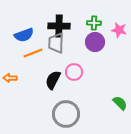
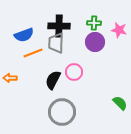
gray circle: moved 4 px left, 2 px up
